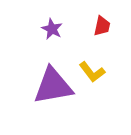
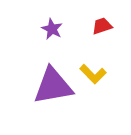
red trapezoid: rotated 120 degrees counterclockwise
yellow L-shape: moved 1 px right, 2 px down; rotated 8 degrees counterclockwise
